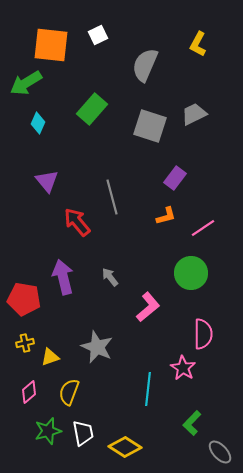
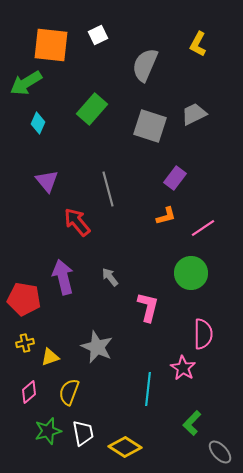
gray line: moved 4 px left, 8 px up
pink L-shape: rotated 36 degrees counterclockwise
